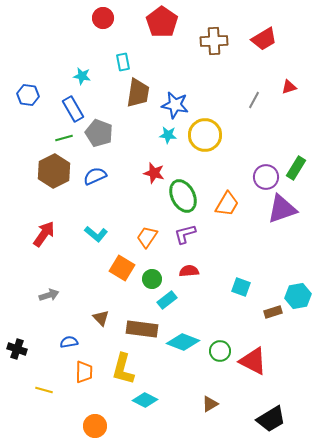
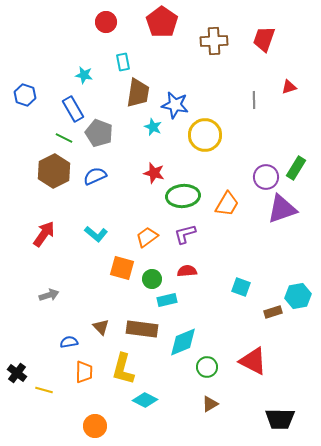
red circle at (103, 18): moved 3 px right, 4 px down
red trapezoid at (264, 39): rotated 140 degrees clockwise
cyan star at (82, 76): moved 2 px right, 1 px up
blue hexagon at (28, 95): moved 3 px left; rotated 10 degrees clockwise
gray line at (254, 100): rotated 30 degrees counterclockwise
cyan star at (168, 135): moved 15 px left, 8 px up; rotated 18 degrees clockwise
green line at (64, 138): rotated 42 degrees clockwise
green ellipse at (183, 196): rotated 68 degrees counterclockwise
orange trapezoid at (147, 237): rotated 20 degrees clockwise
orange square at (122, 268): rotated 15 degrees counterclockwise
red semicircle at (189, 271): moved 2 px left
cyan rectangle at (167, 300): rotated 24 degrees clockwise
brown triangle at (101, 318): moved 9 px down
cyan diamond at (183, 342): rotated 44 degrees counterclockwise
black cross at (17, 349): moved 24 px down; rotated 18 degrees clockwise
green circle at (220, 351): moved 13 px left, 16 px down
black trapezoid at (271, 419): moved 9 px right; rotated 32 degrees clockwise
